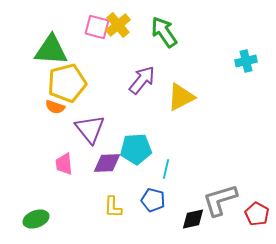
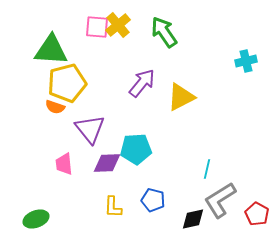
pink square: rotated 10 degrees counterclockwise
purple arrow: moved 3 px down
cyan line: moved 41 px right
gray L-shape: rotated 15 degrees counterclockwise
